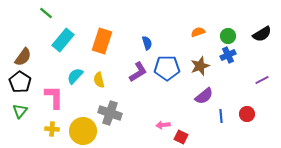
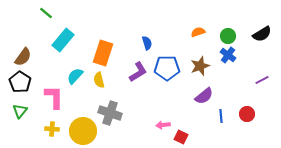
orange rectangle: moved 1 px right, 12 px down
blue cross: rotated 28 degrees counterclockwise
